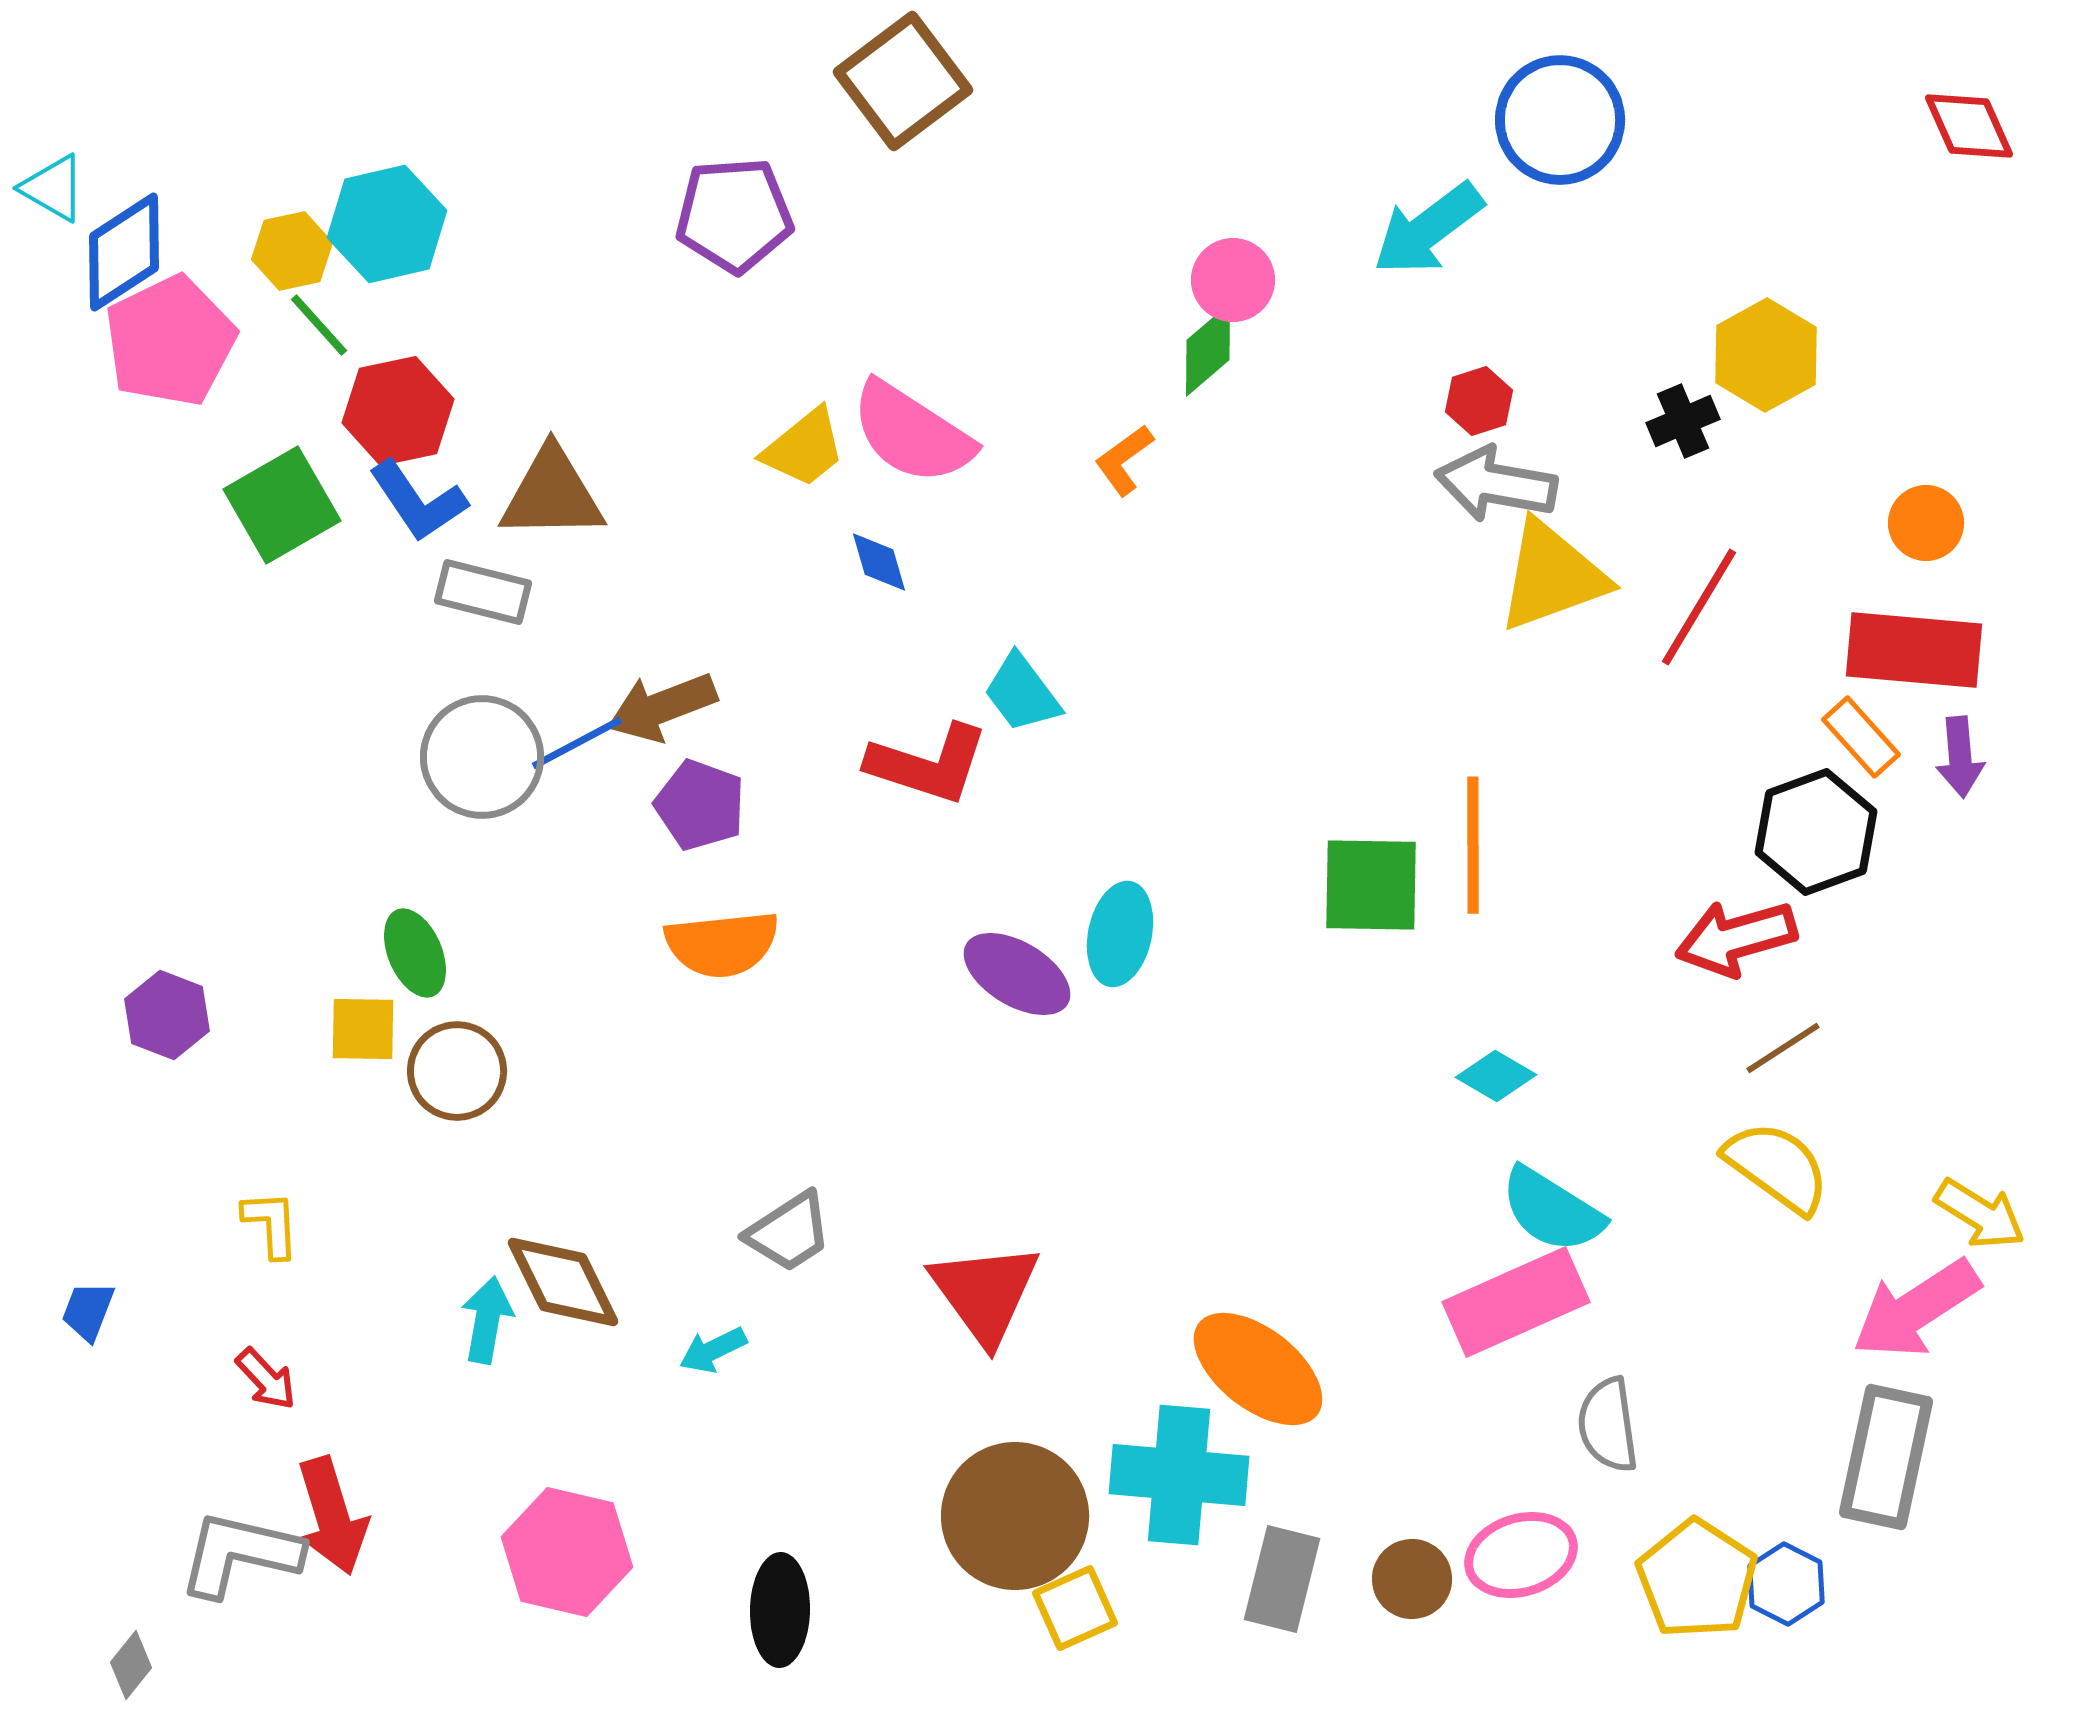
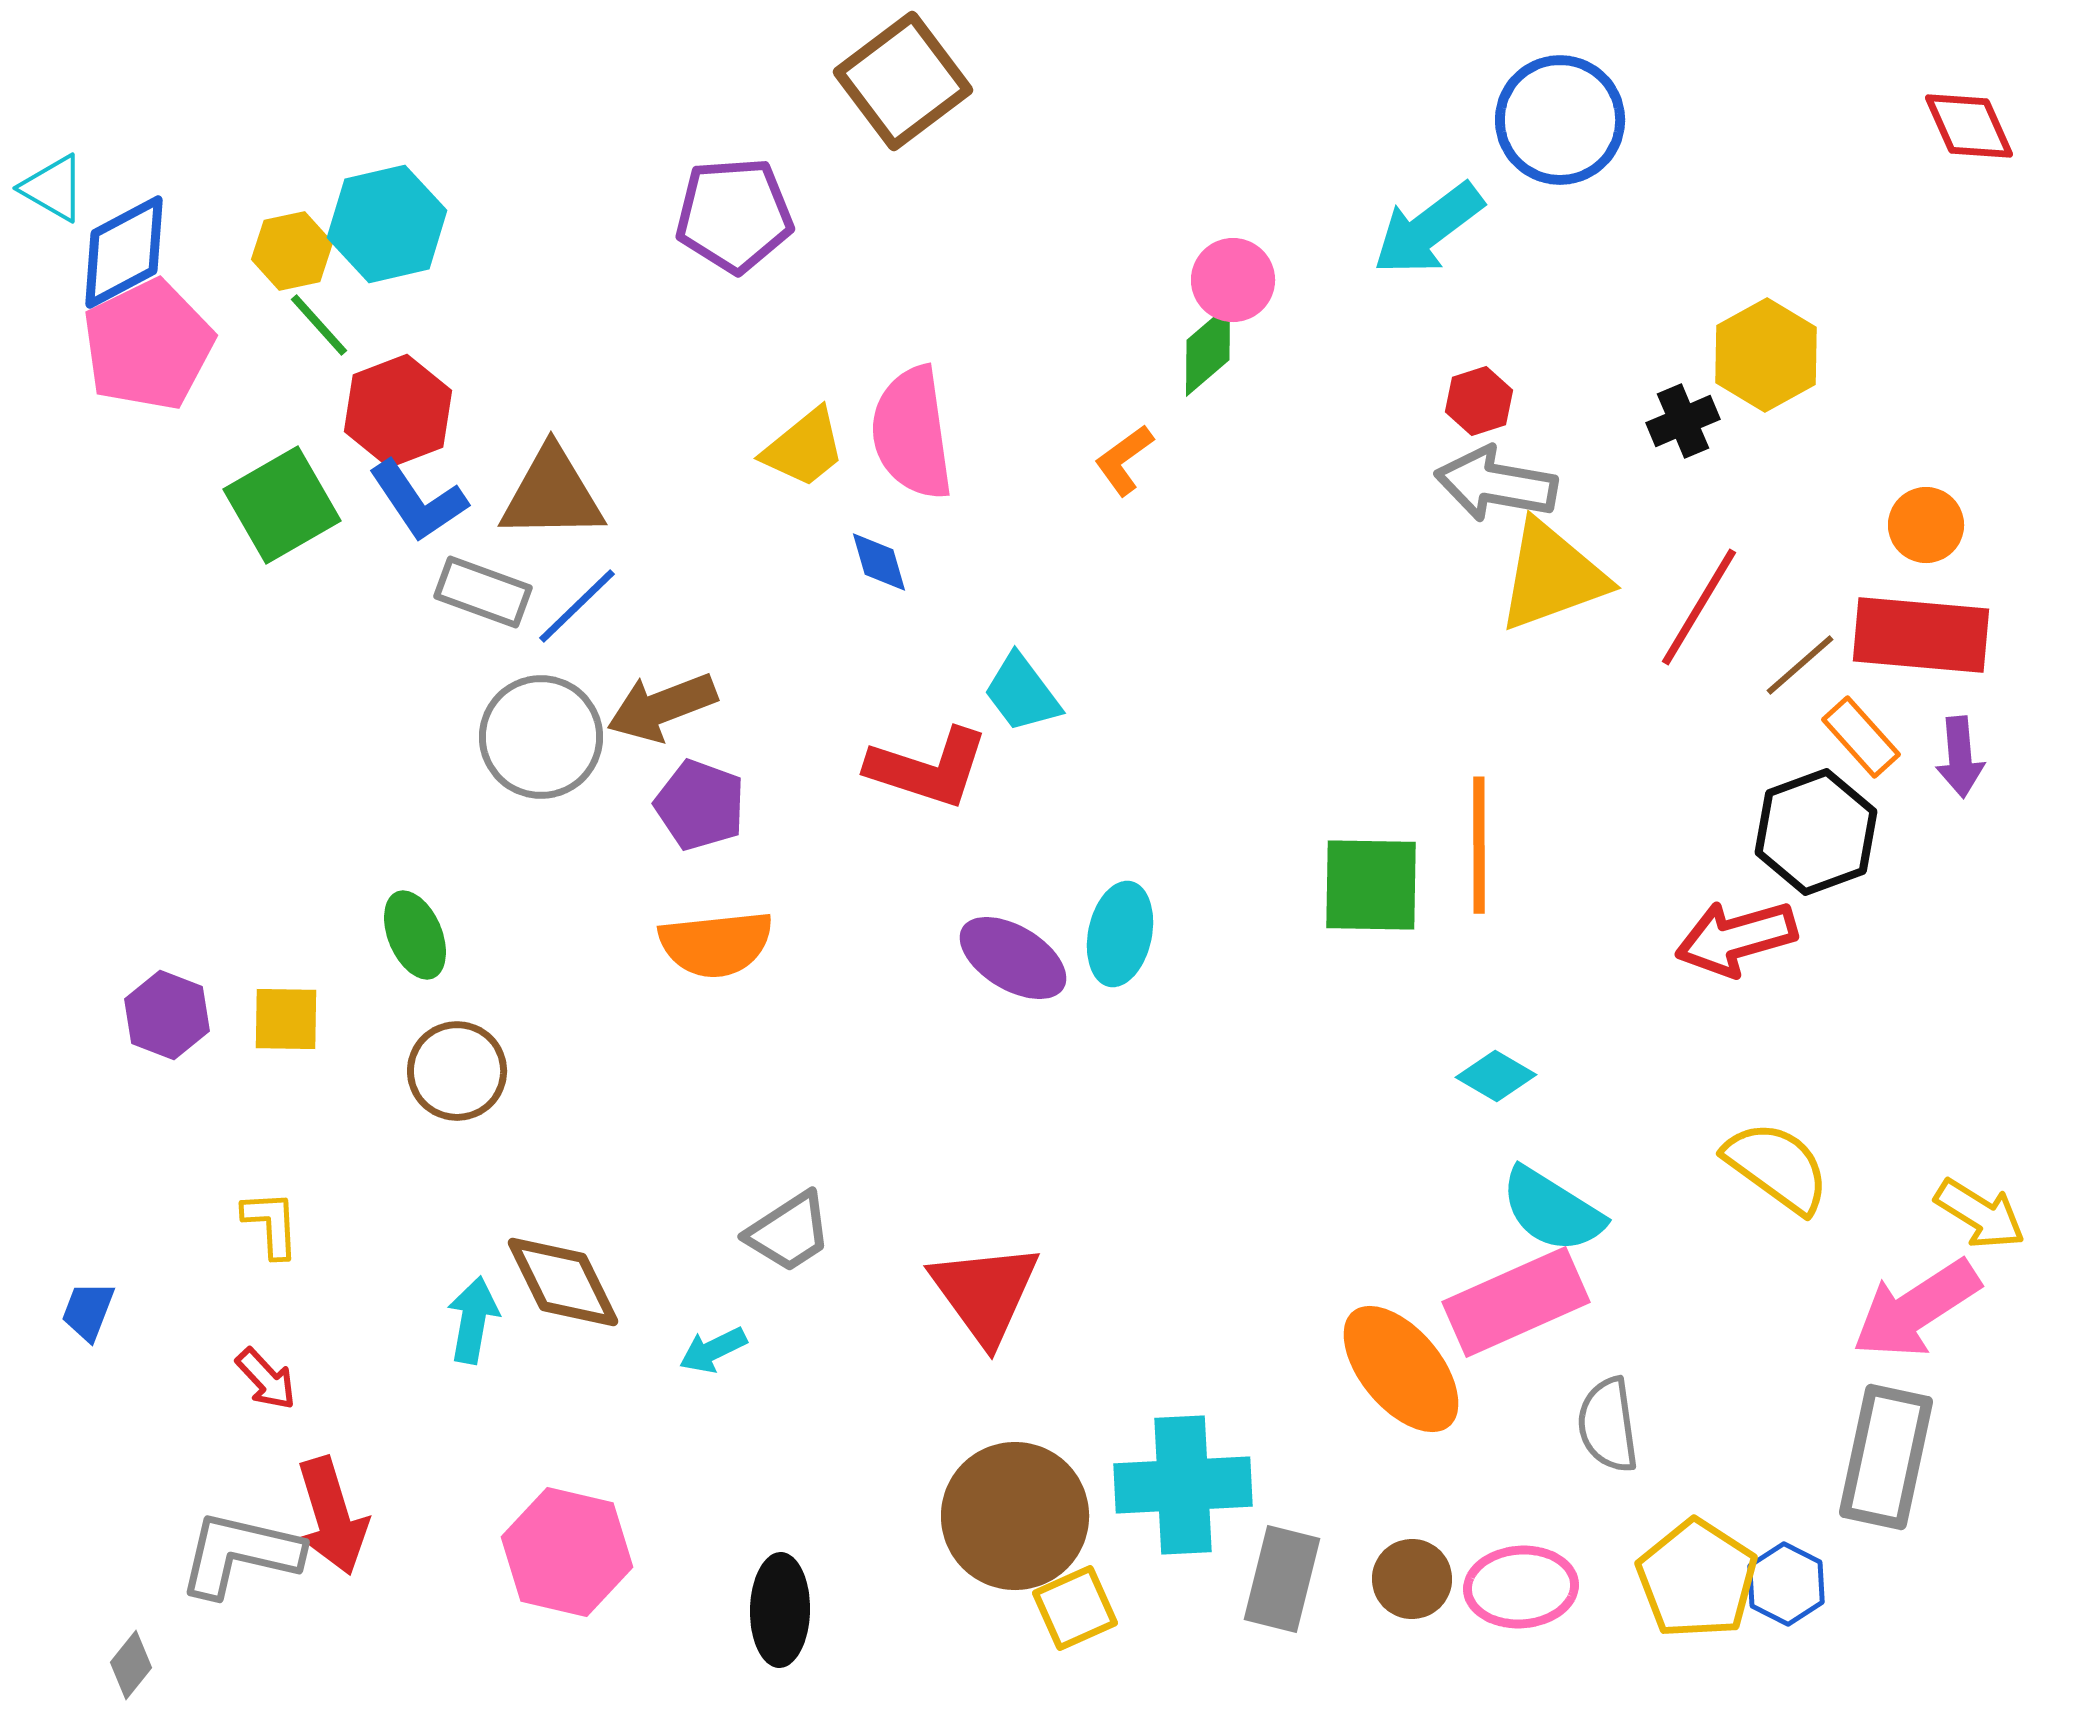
blue diamond at (124, 252): rotated 5 degrees clockwise
pink pentagon at (170, 341): moved 22 px left, 4 px down
red hexagon at (398, 411): rotated 9 degrees counterclockwise
pink semicircle at (912, 433): rotated 49 degrees clockwise
orange circle at (1926, 523): moved 2 px down
gray rectangle at (483, 592): rotated 6 degrees clockwise
red rectangle at (1914, 650): moved 7 px right, 15 px up
blue line at (577, 743): moved 137 px up; rotated 16 degrees counterclockwise
gray circle at (482, 757): moved 59 px right, 20 px up
red L-shape at (928, 764): moved 4 px down
orange line at (1473, 845): moved 6 px right
orange semicircle at (722, 944): moved 6 px left
green ellipse at (415, 953): moved 18 px up
purple ellipse at (1017, 974): moved 4 px left, 16 px up
yellow square at (363, 1029): moved 77 px left, 10 px up
brown line at (1783, 1048): moved 17 px right, 383 px up; rotated 8 degrees counterclockwise
cyan arrow at (487, 1320): moved 14 px left
orange ellipse at (1258, 1369): moved 143 px right; rotated 12 degrees clockwise
cyan cross at (1179, 1475): moved 4 px right, 10 px down; rotated 8 degrees counterclockwise
pink ellipse at (1521, 1555): moved 32 px down; rotated 13 degrees clockwise
